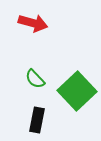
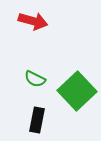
red arrow: moved 2 px up
green semicircle: rotated 20 degrees counterclockwise
